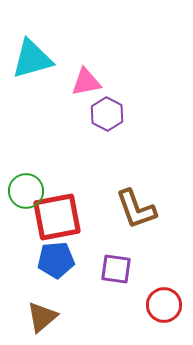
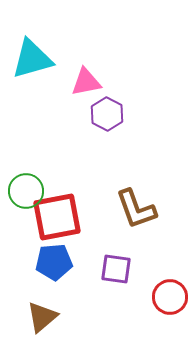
blue pentagon: moved 2 px left, 2 px down
red circle: moved 6 px right, 8 px up
